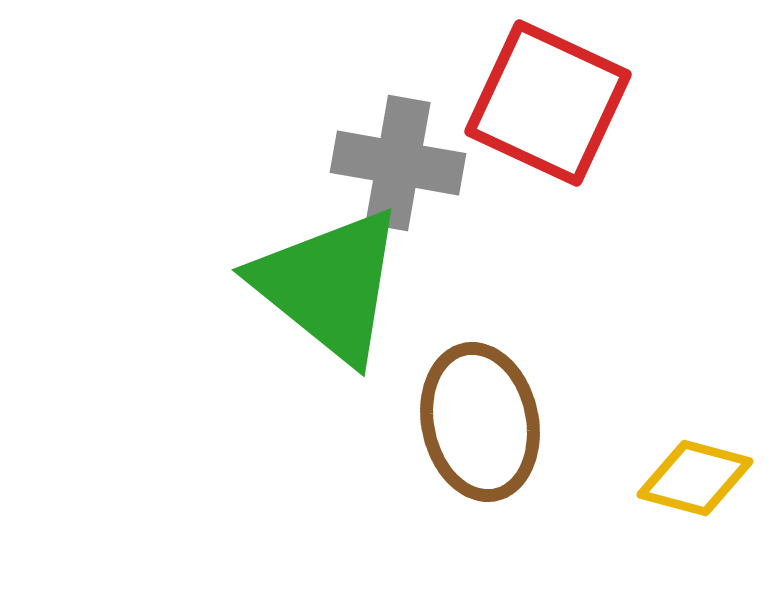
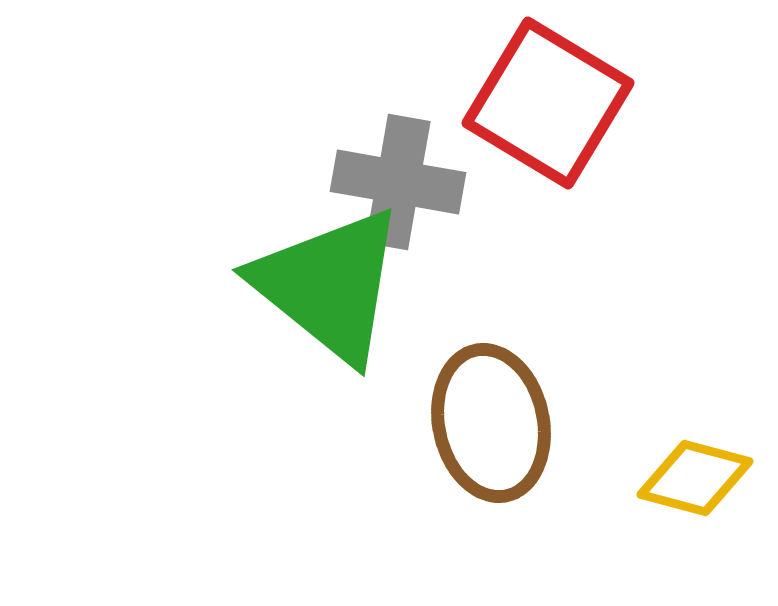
red square: rotated 6 degrees clockwise
gray cross: moved 19 px down
brown ellipse: moved 11 px right, 1 px down
